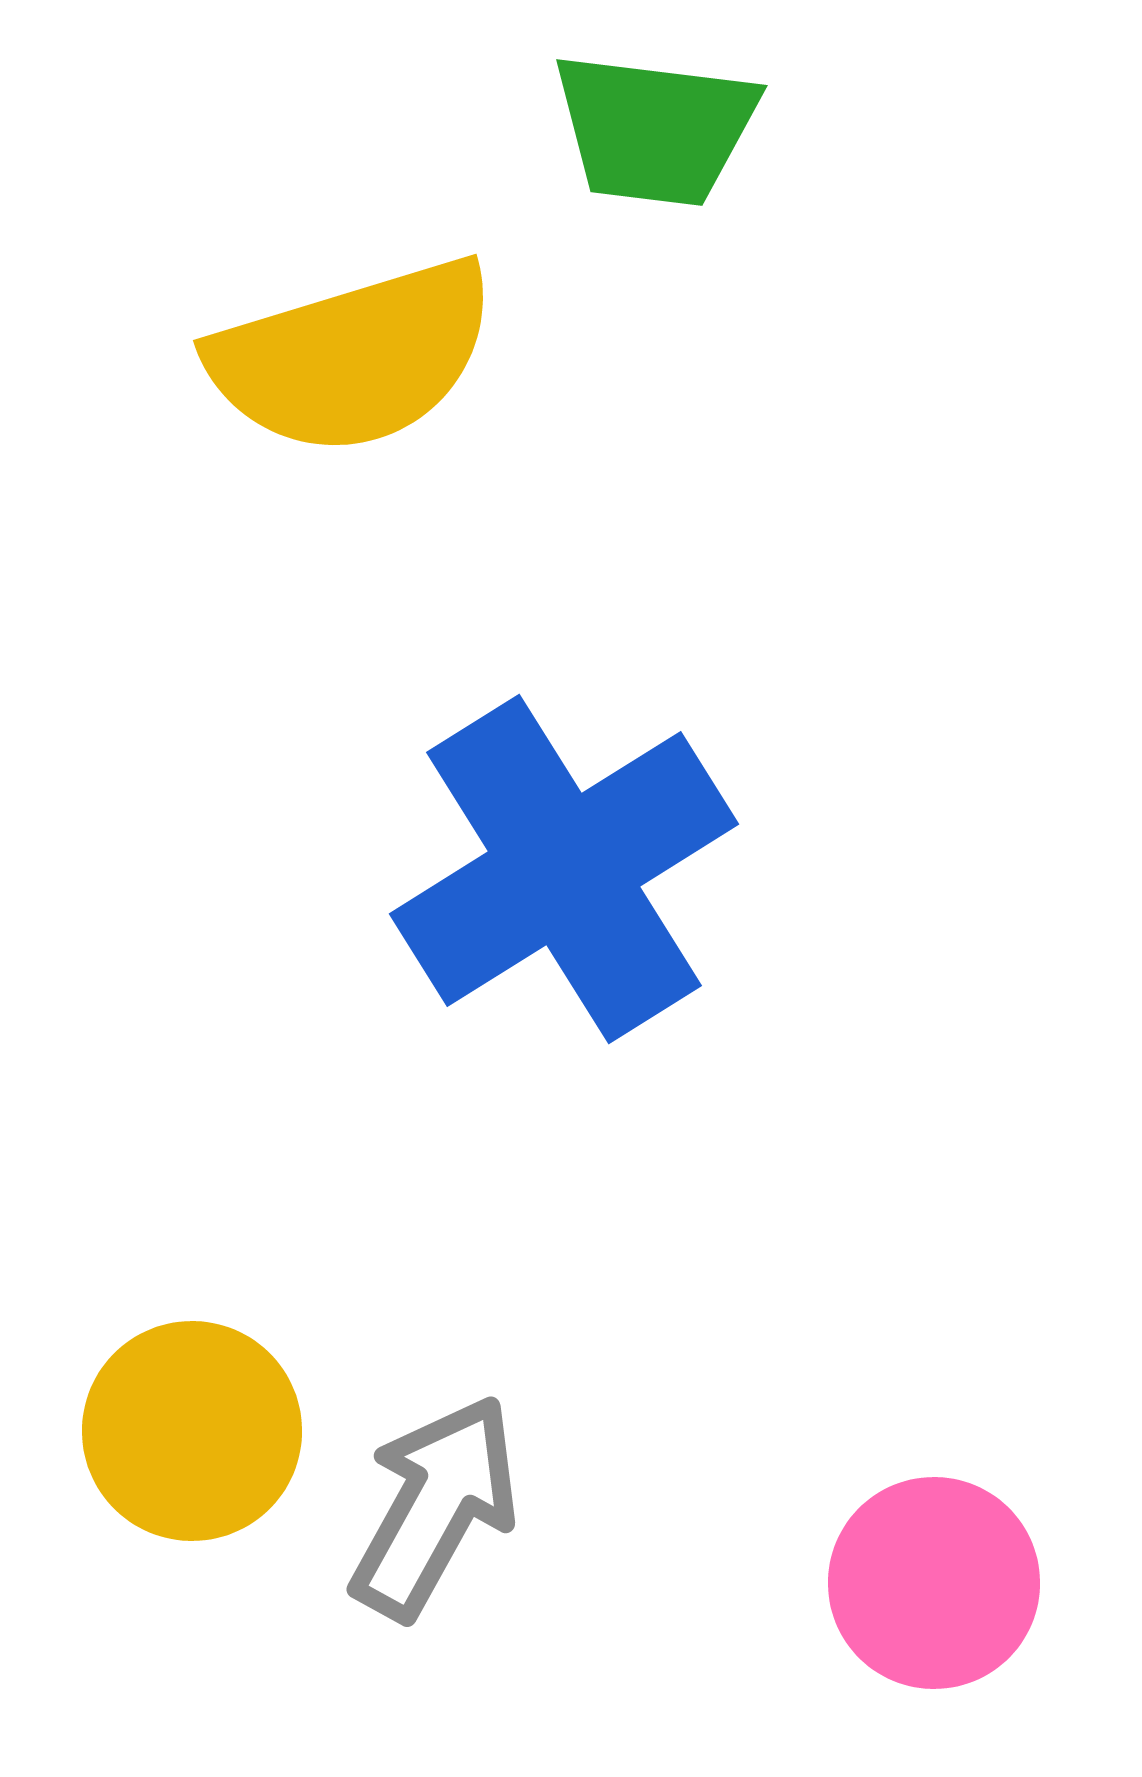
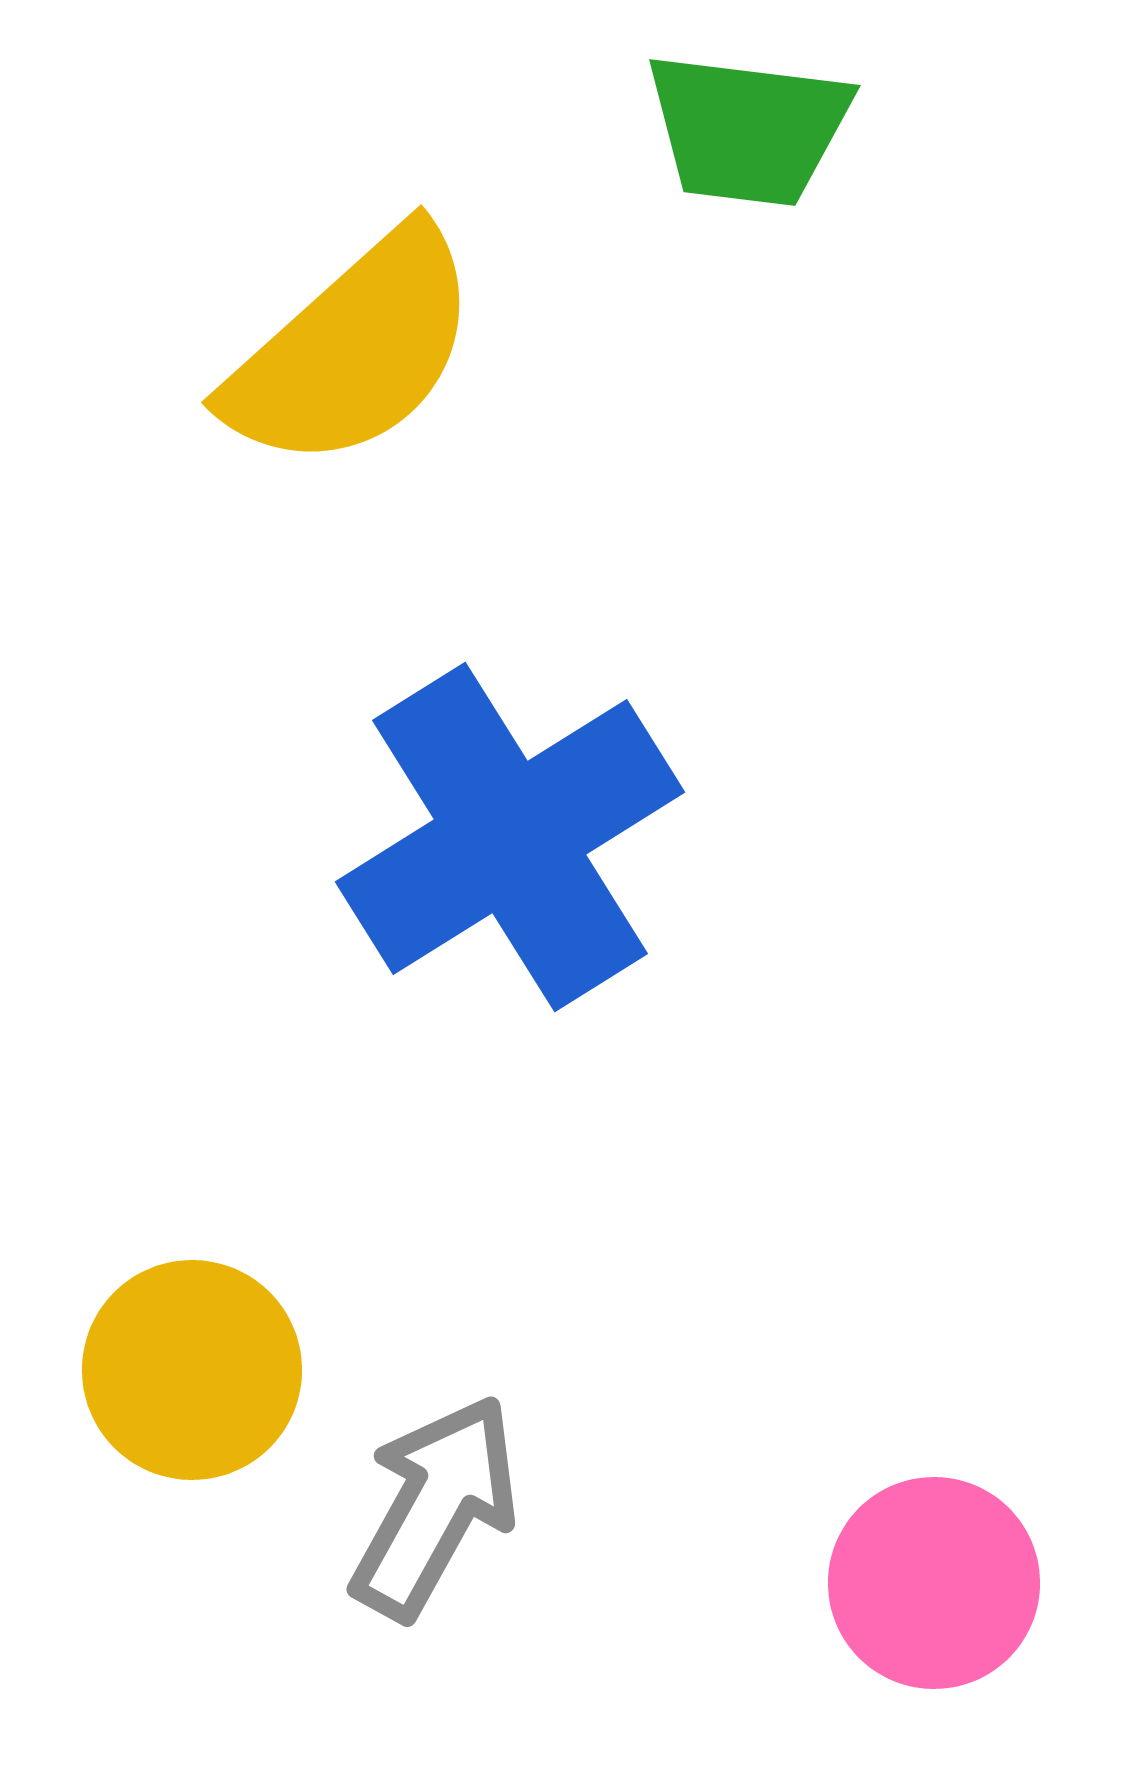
green trapezoid: moved 93 px right
yellow semicircle: moved 7 px up; rotated 25 degrees counterclockwise
blue cross: moved 54 px left, 32 px up
yellow circle: moved 61 px up
